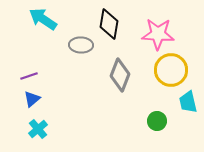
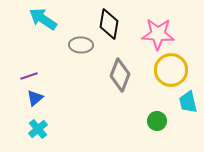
blue triangle: moved 3 px right, 1 px up
